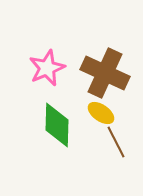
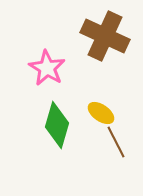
pink star: rotated 18 degrees counterclockwise
brown cross: moved 37 px up
green diamond: rotated 15 degrees clockwise
